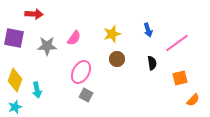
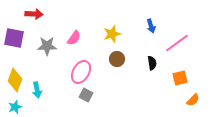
blue arrow: moved 3 px right, 4 px up
